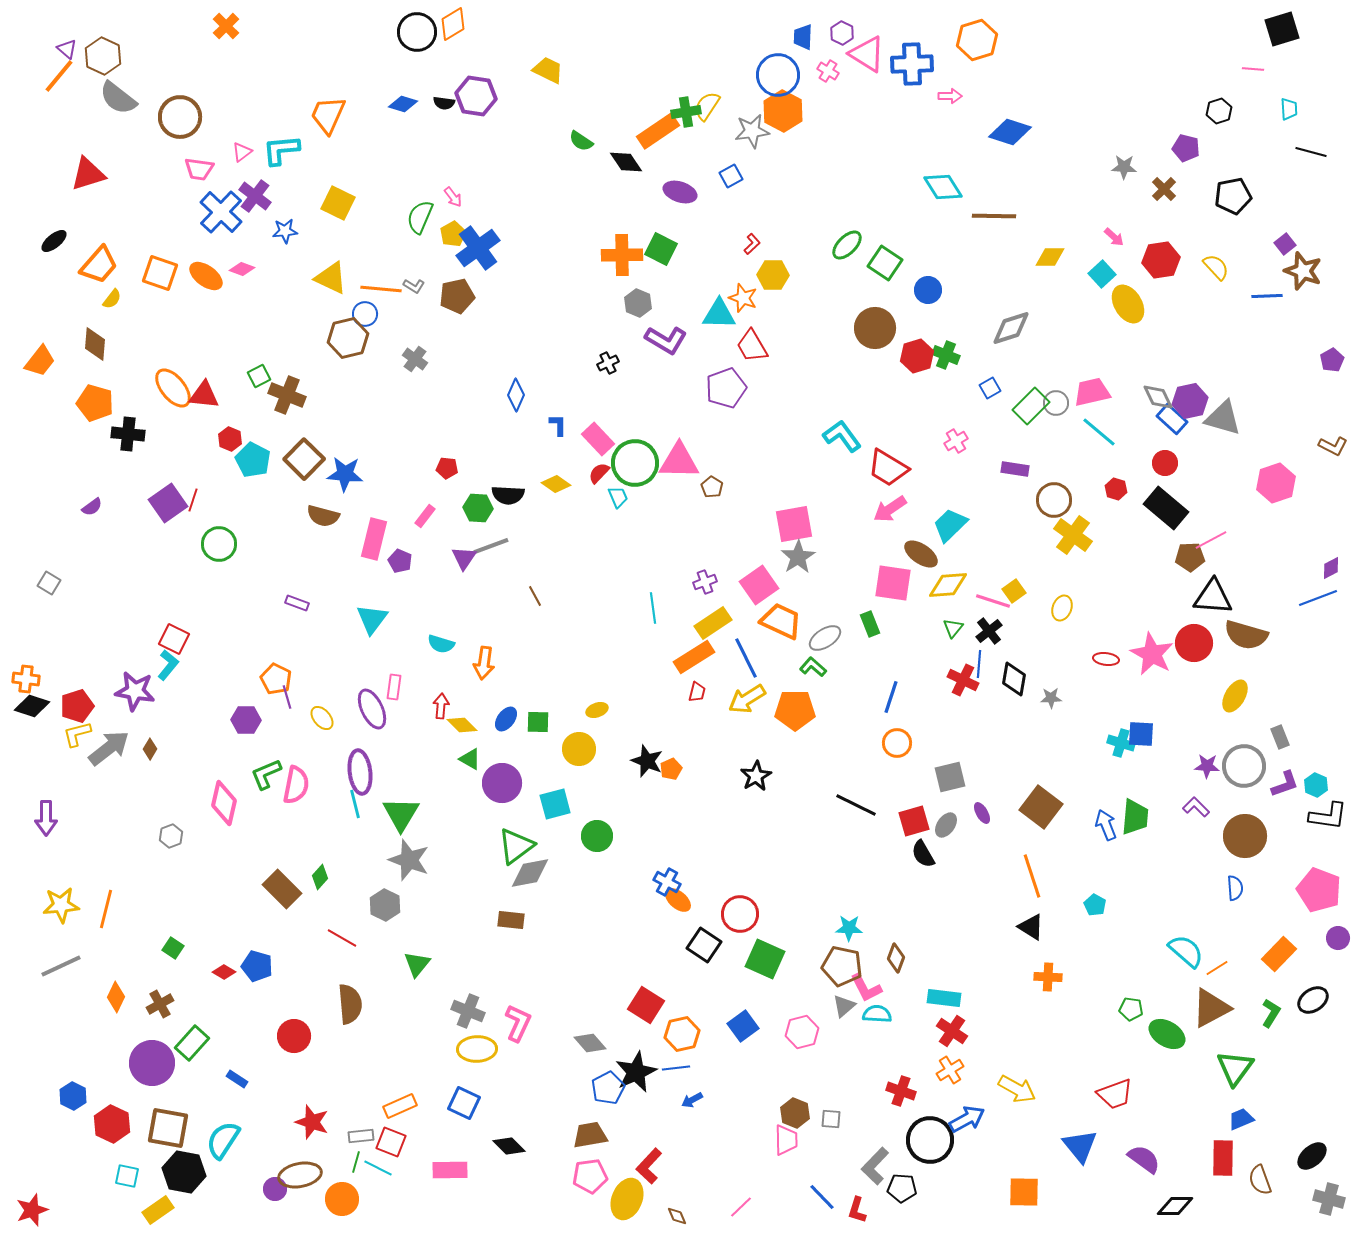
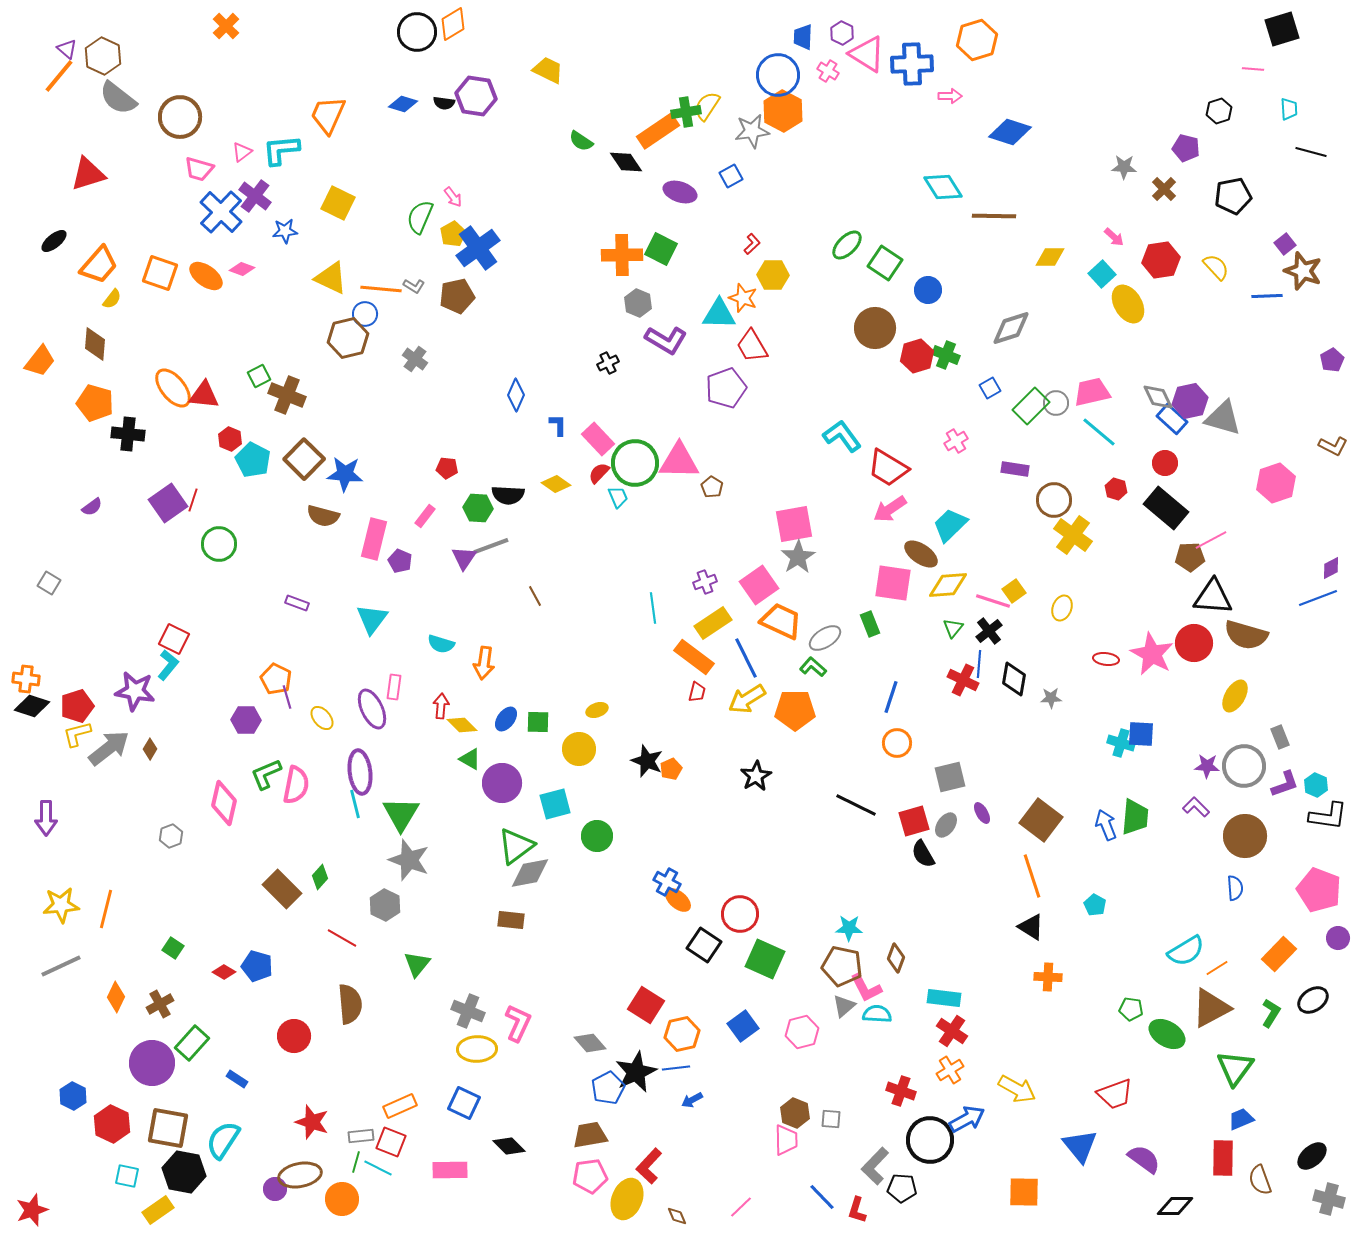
pink trapezoid at (199, 169): rotated 8 degrees clockwise
orange rectangle at (694, 657): rotated 69 degrees clockwise
brown square at (1041, 807): moved 13 px down
cyan semicircle at (1186, 951): rotated 108 degrees clockwise
